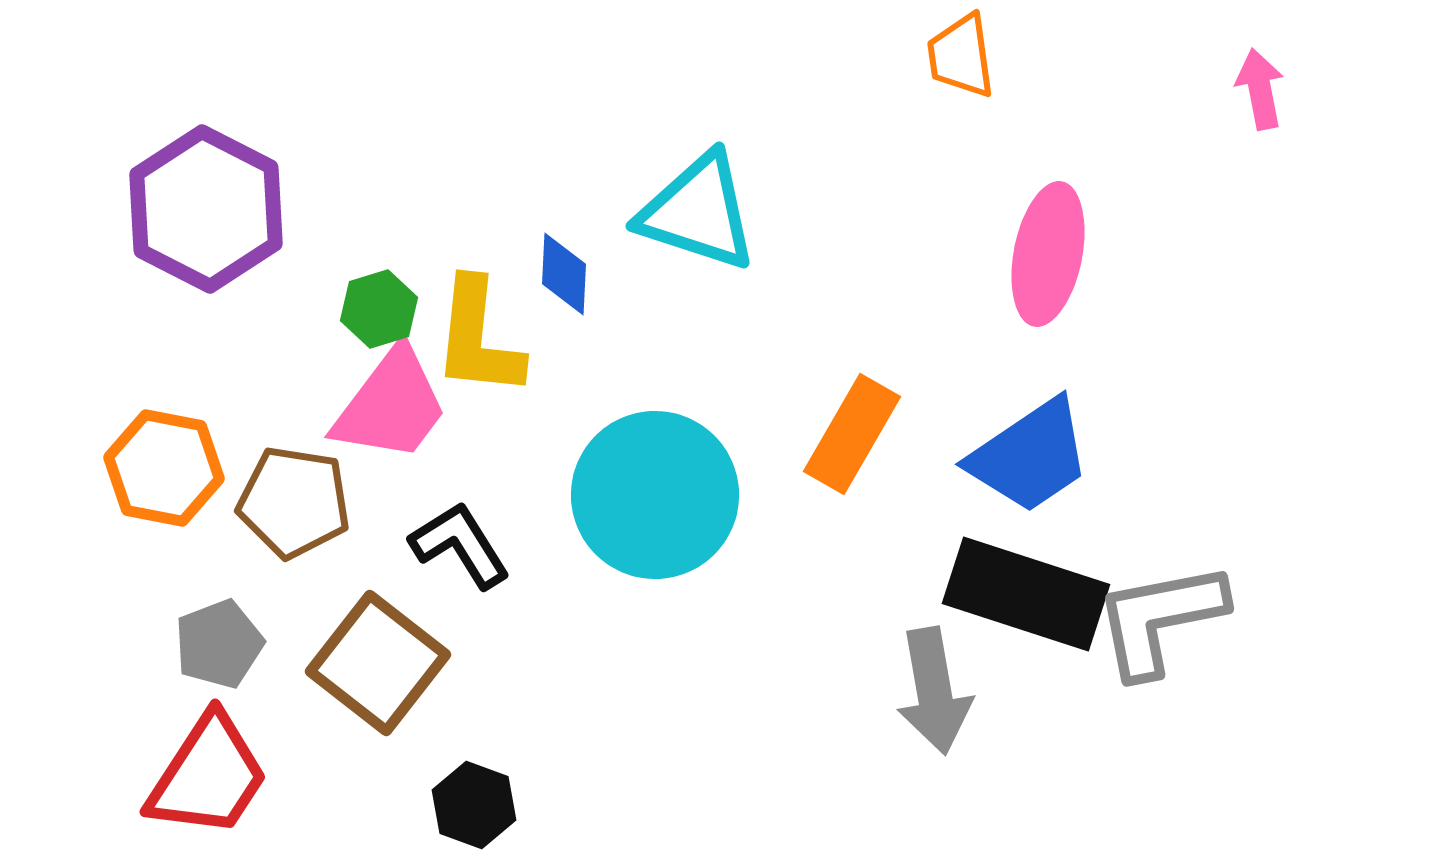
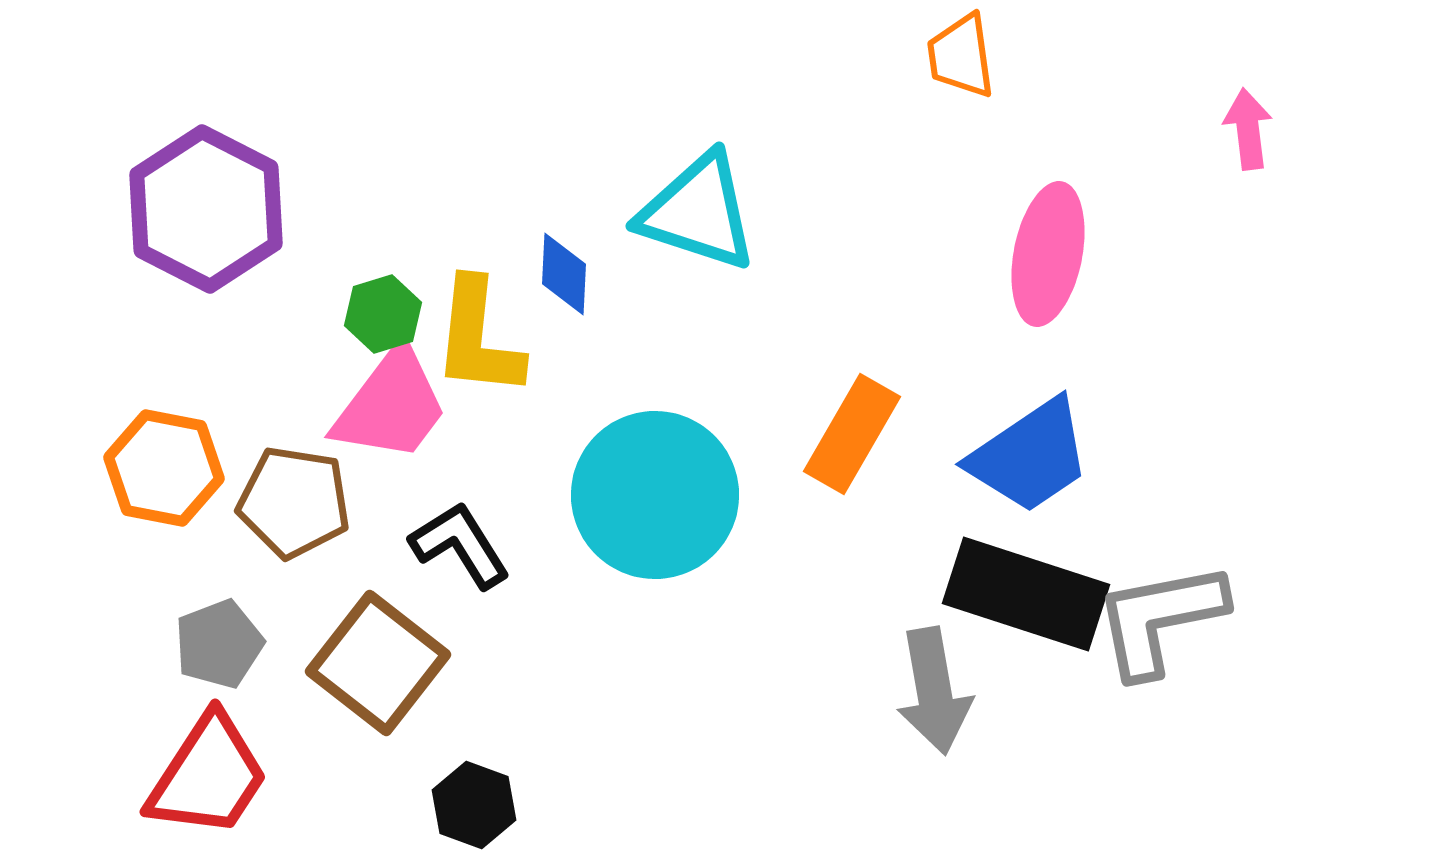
pink arrow: moved 12 px left, 40 px down; rotated 4 degrees clockwise
green hexagon: moved 4 px right, 5 px down
